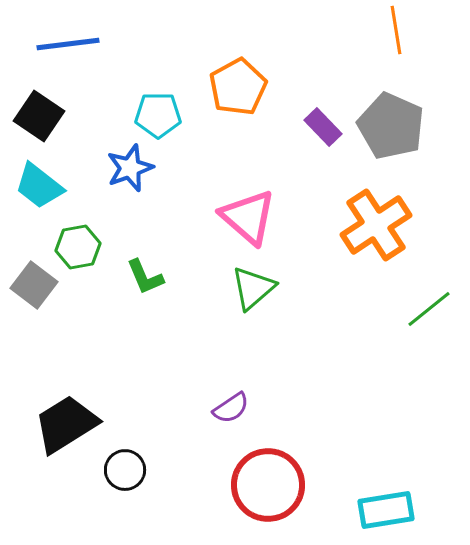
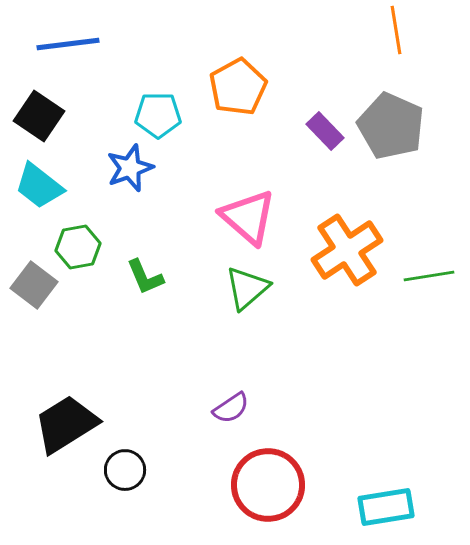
purple rectangle: moved 2 px right, 4 px down
orange cross: moved 29 px left, 25 px down
green triangle: moved 6 px left
green line: moved 33 px up; rotated 30 degrees clockwise
cyan rectangle: moved 3 px up
